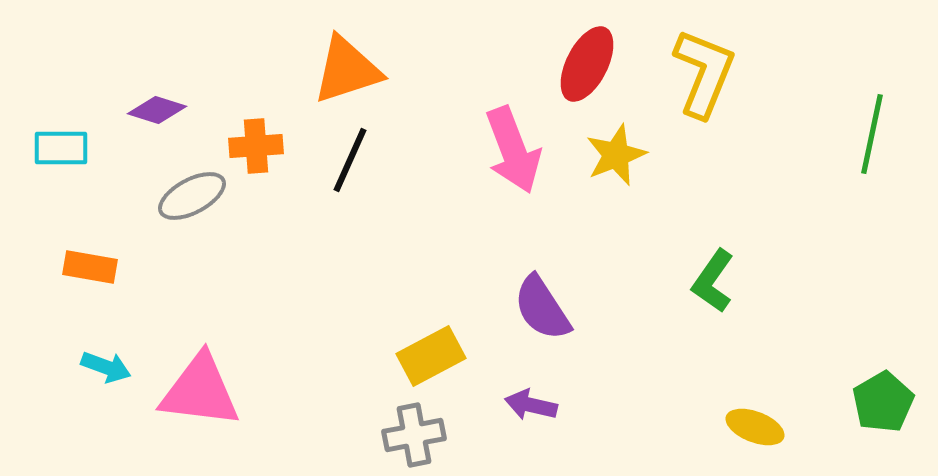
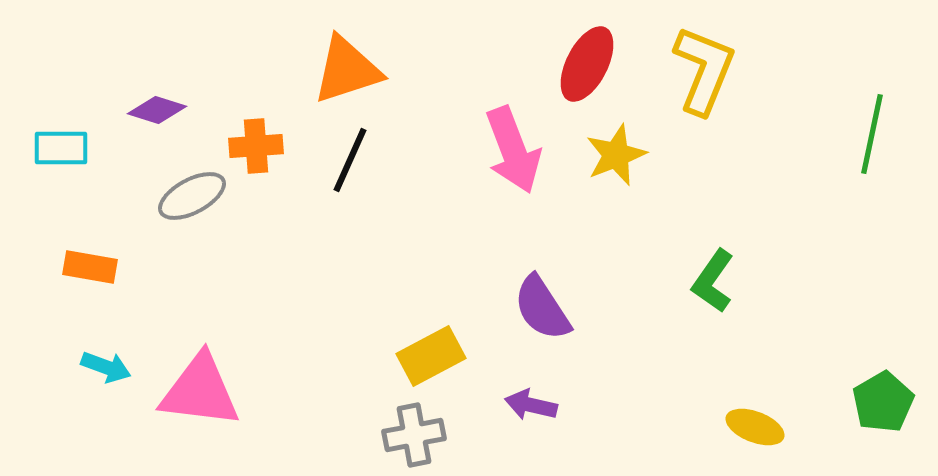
yellow L-shape: moved 3 px up
